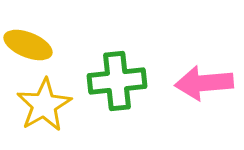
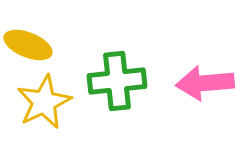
pink arrow: moved 1 px right
yellow star: moved 3 px up; rotated 4 degrees clockwise
